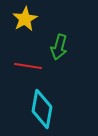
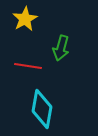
green arrow: moved 2 px right, 1 px down
